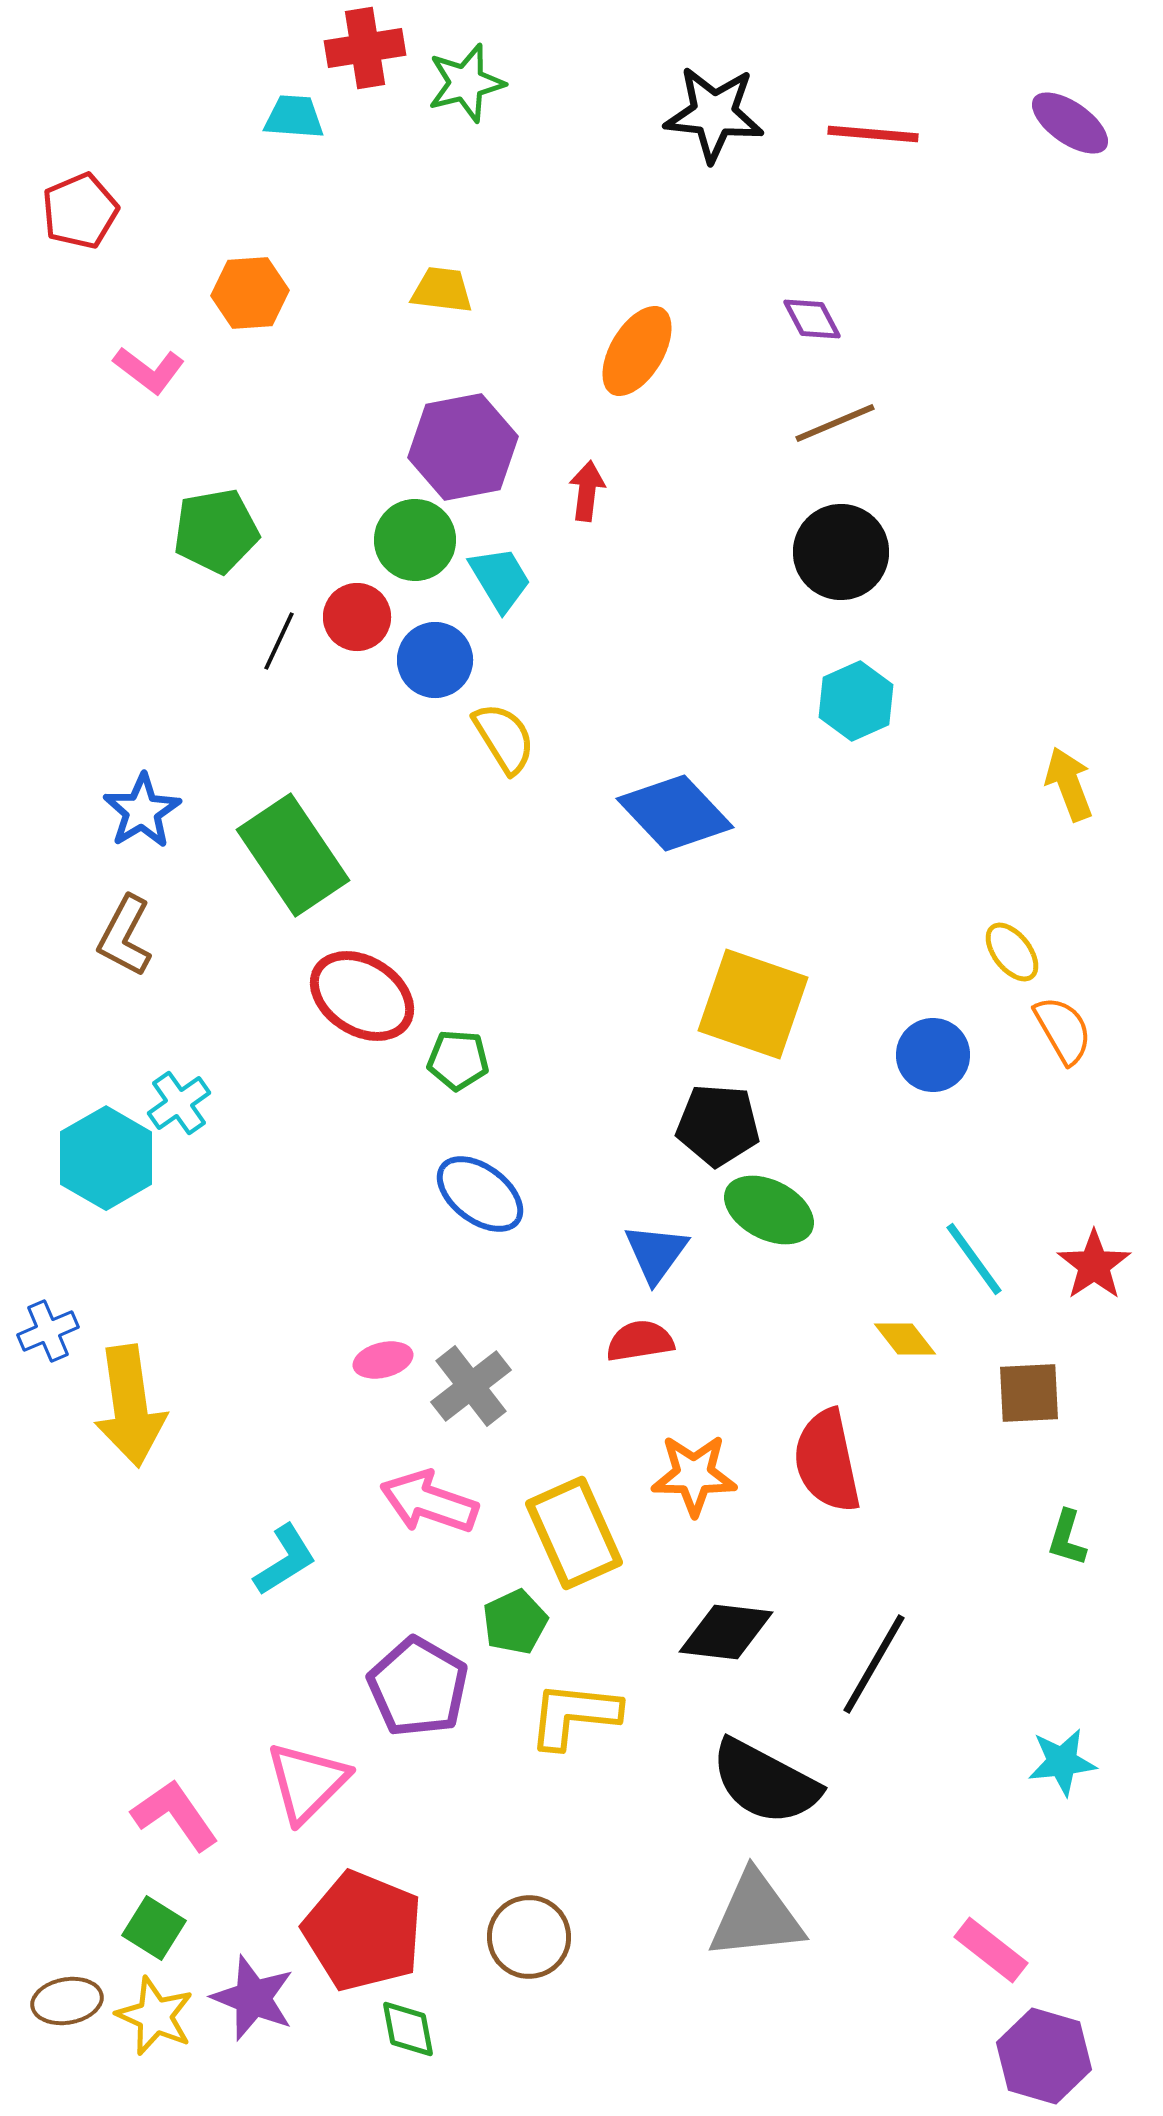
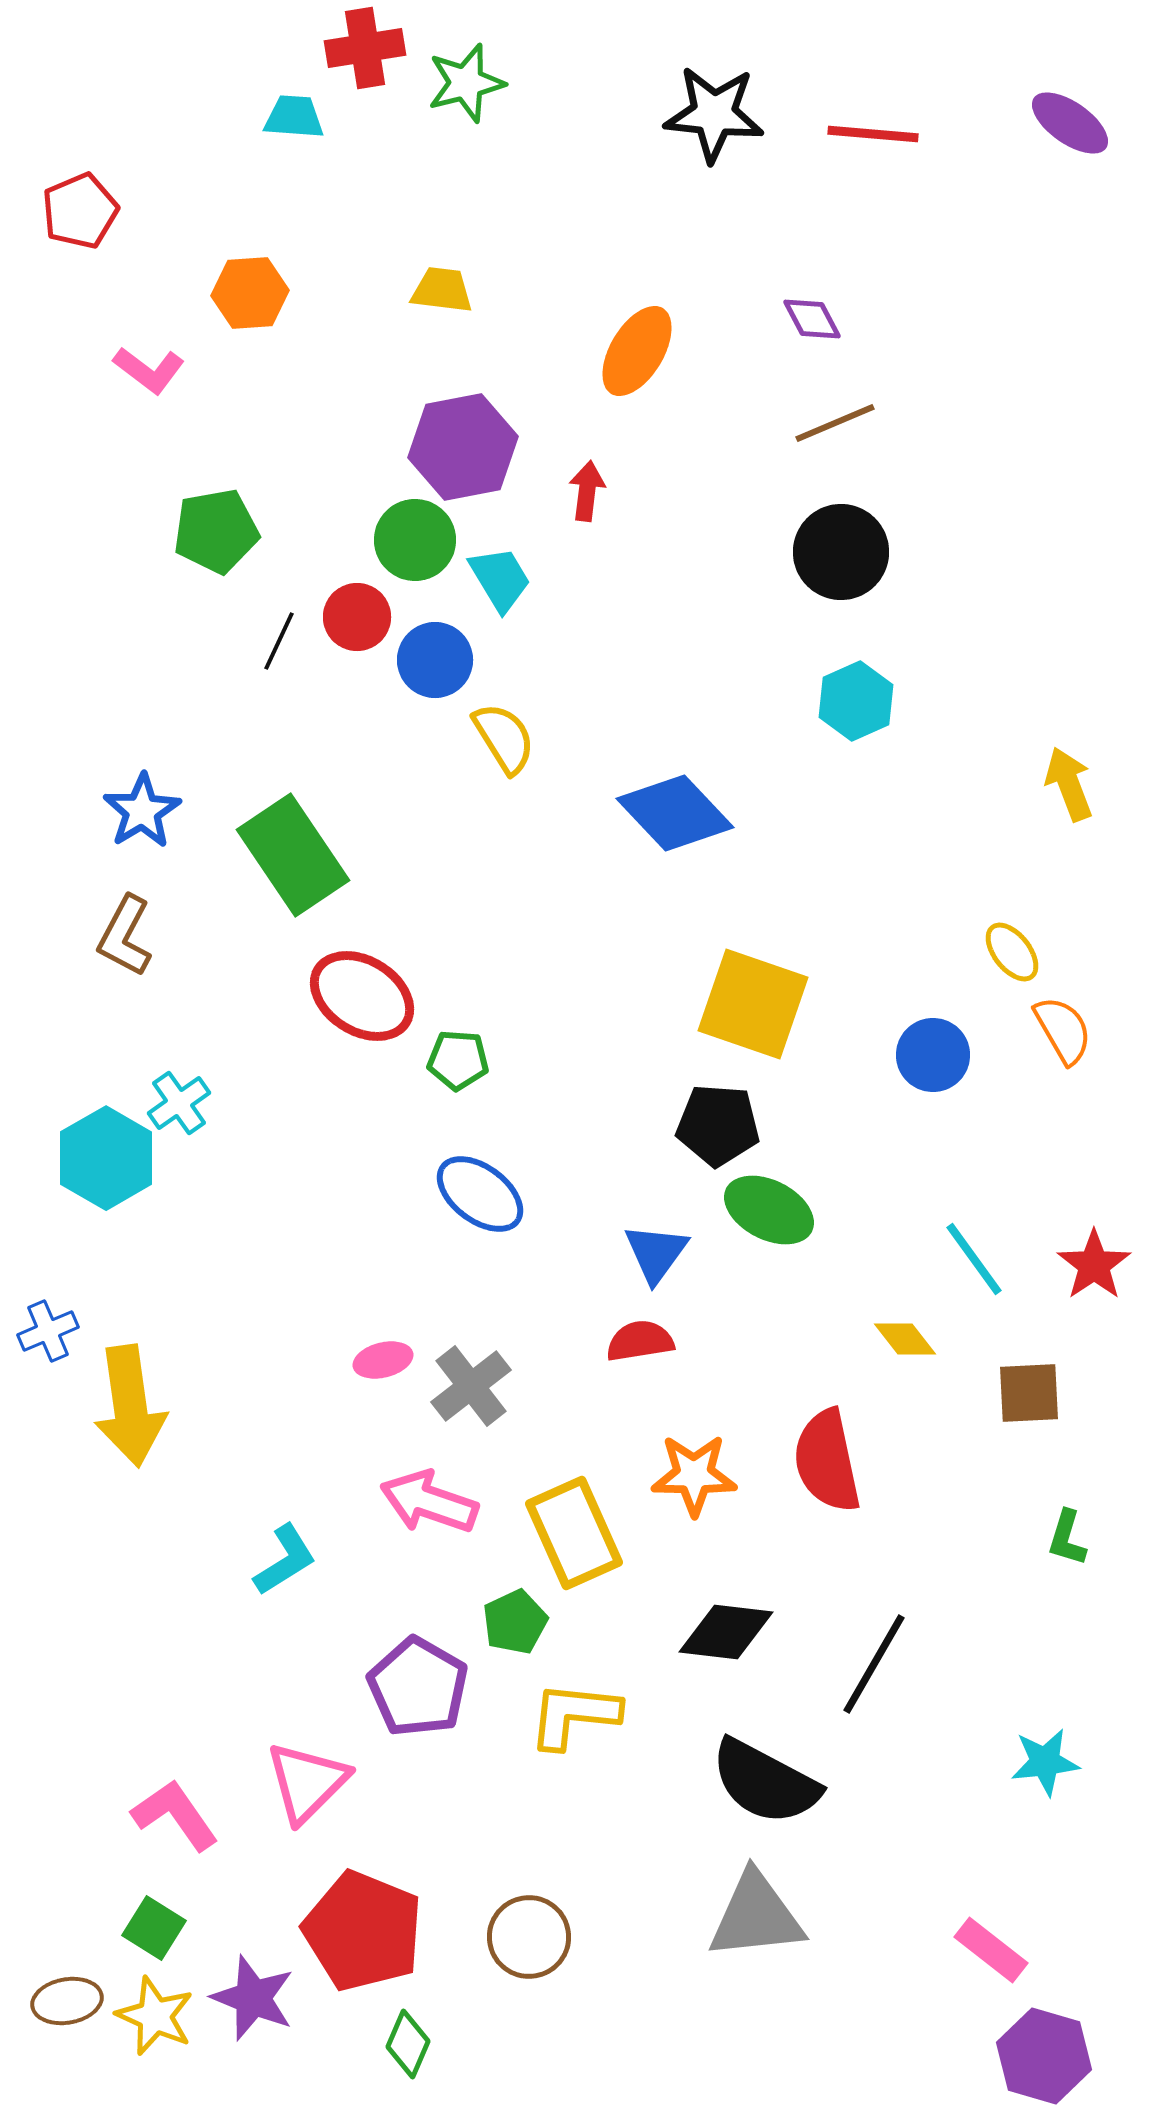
cyan star at (1062, 1762): moved 17 px left
green diamond at (408, 2029): moved 15 px down; rotated 34 degrees clockwise
